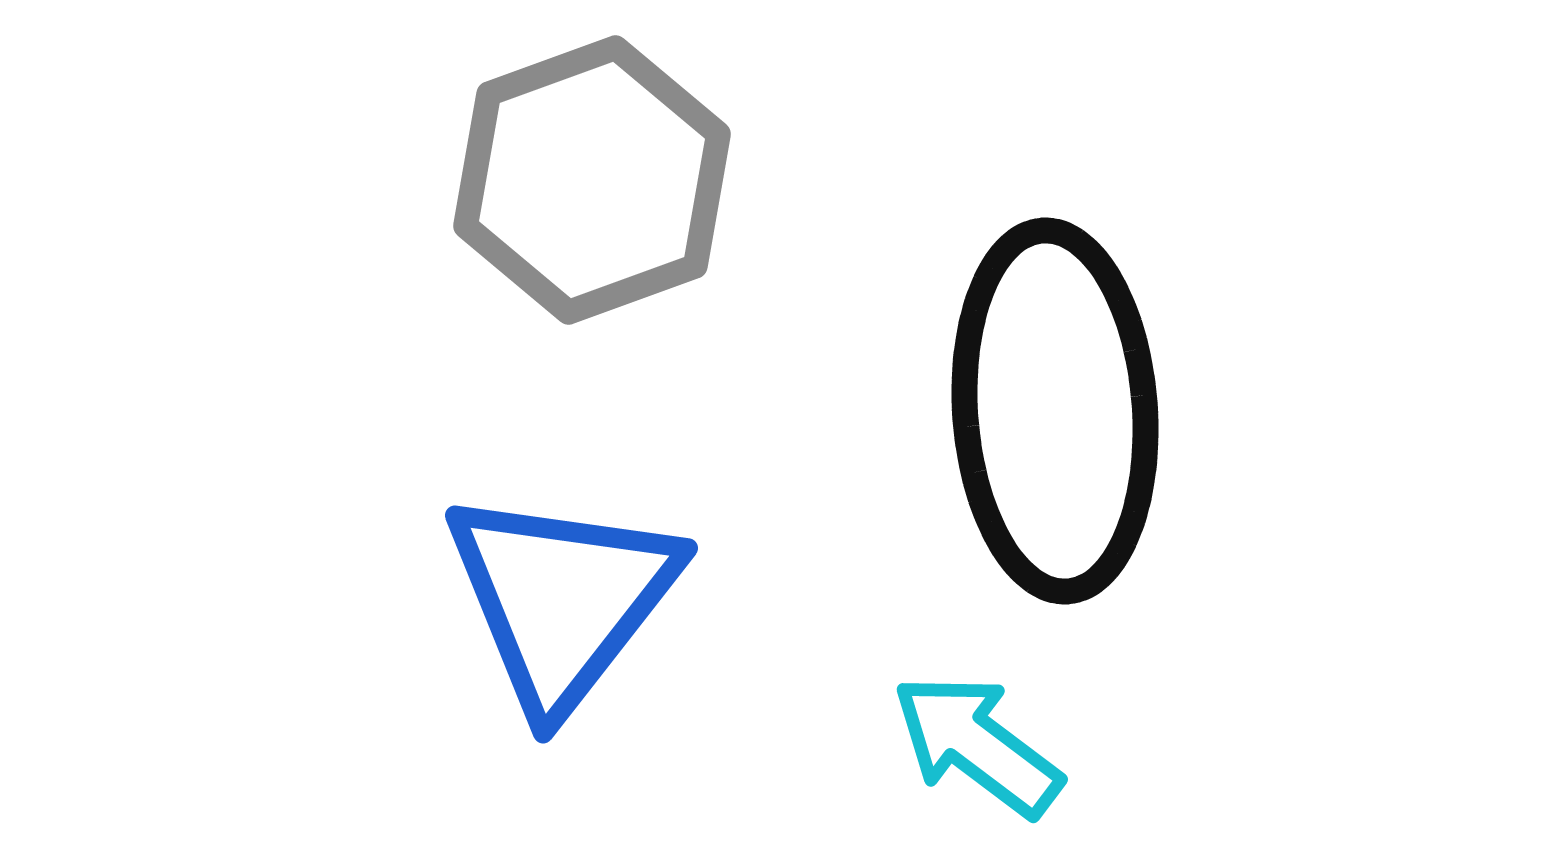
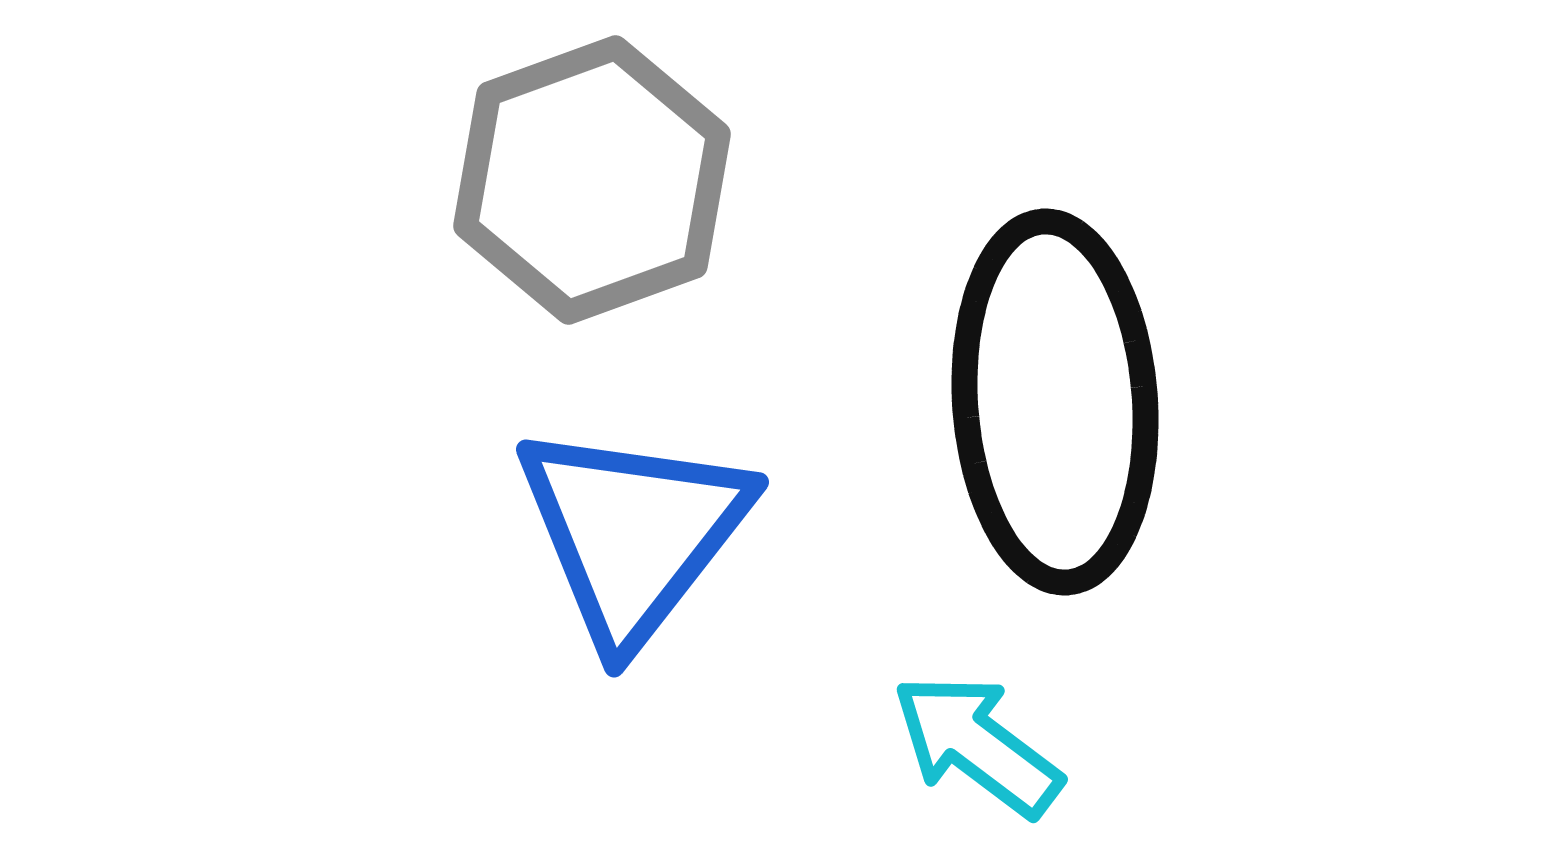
black ellipse: moved 9 px up
blue triangle: moved 71 px right, 66 px up
